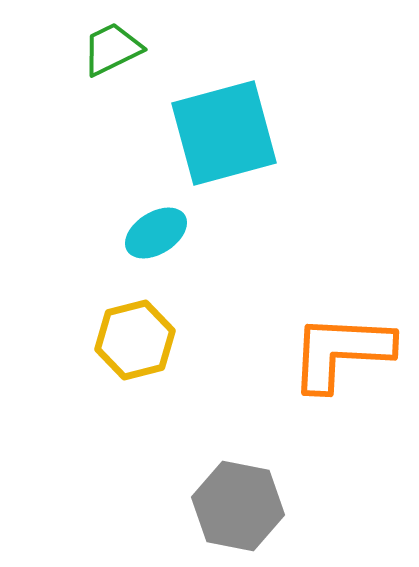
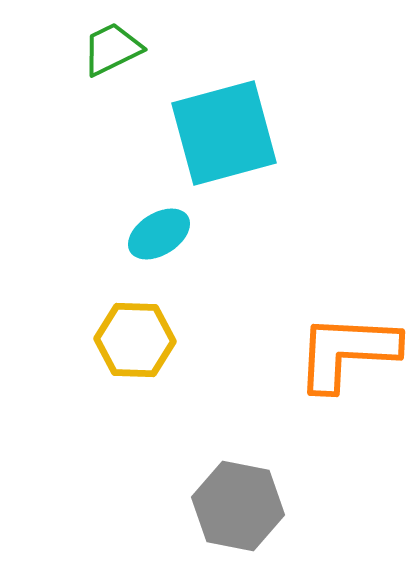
cyan ellipse: moved 3 px right, 1 px down
yellow hexagon: rotated 16 degrees clockwise
orange L-shape: moved 6 px right
